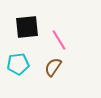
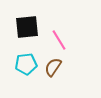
cyan pentagon: moved 8 px right
